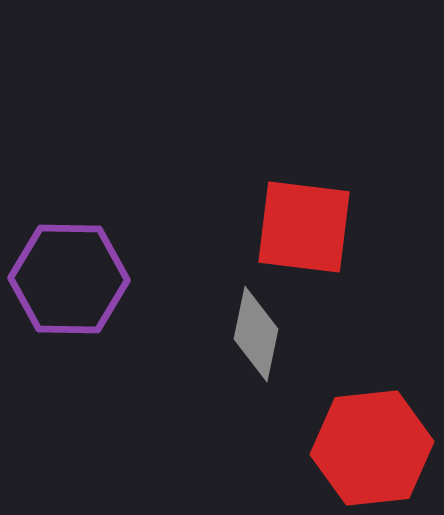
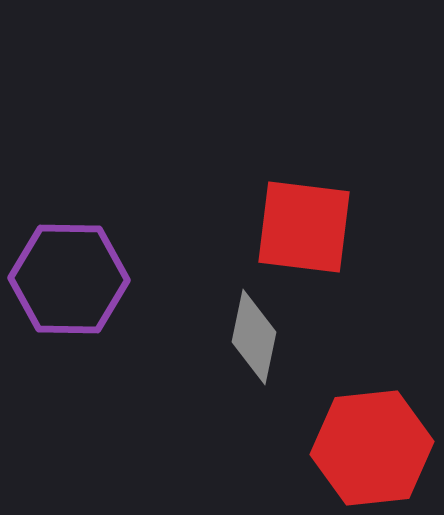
gray diamond: moved 2 px left, 3 px down
